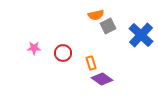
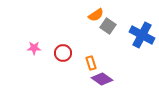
orange semicircle: rotated 21 degrees counterclockwise
gray square: rotated 28 degrees counterclockwise
blue cross: moved 1 px right; rotated 15 degrees counterclockwise
